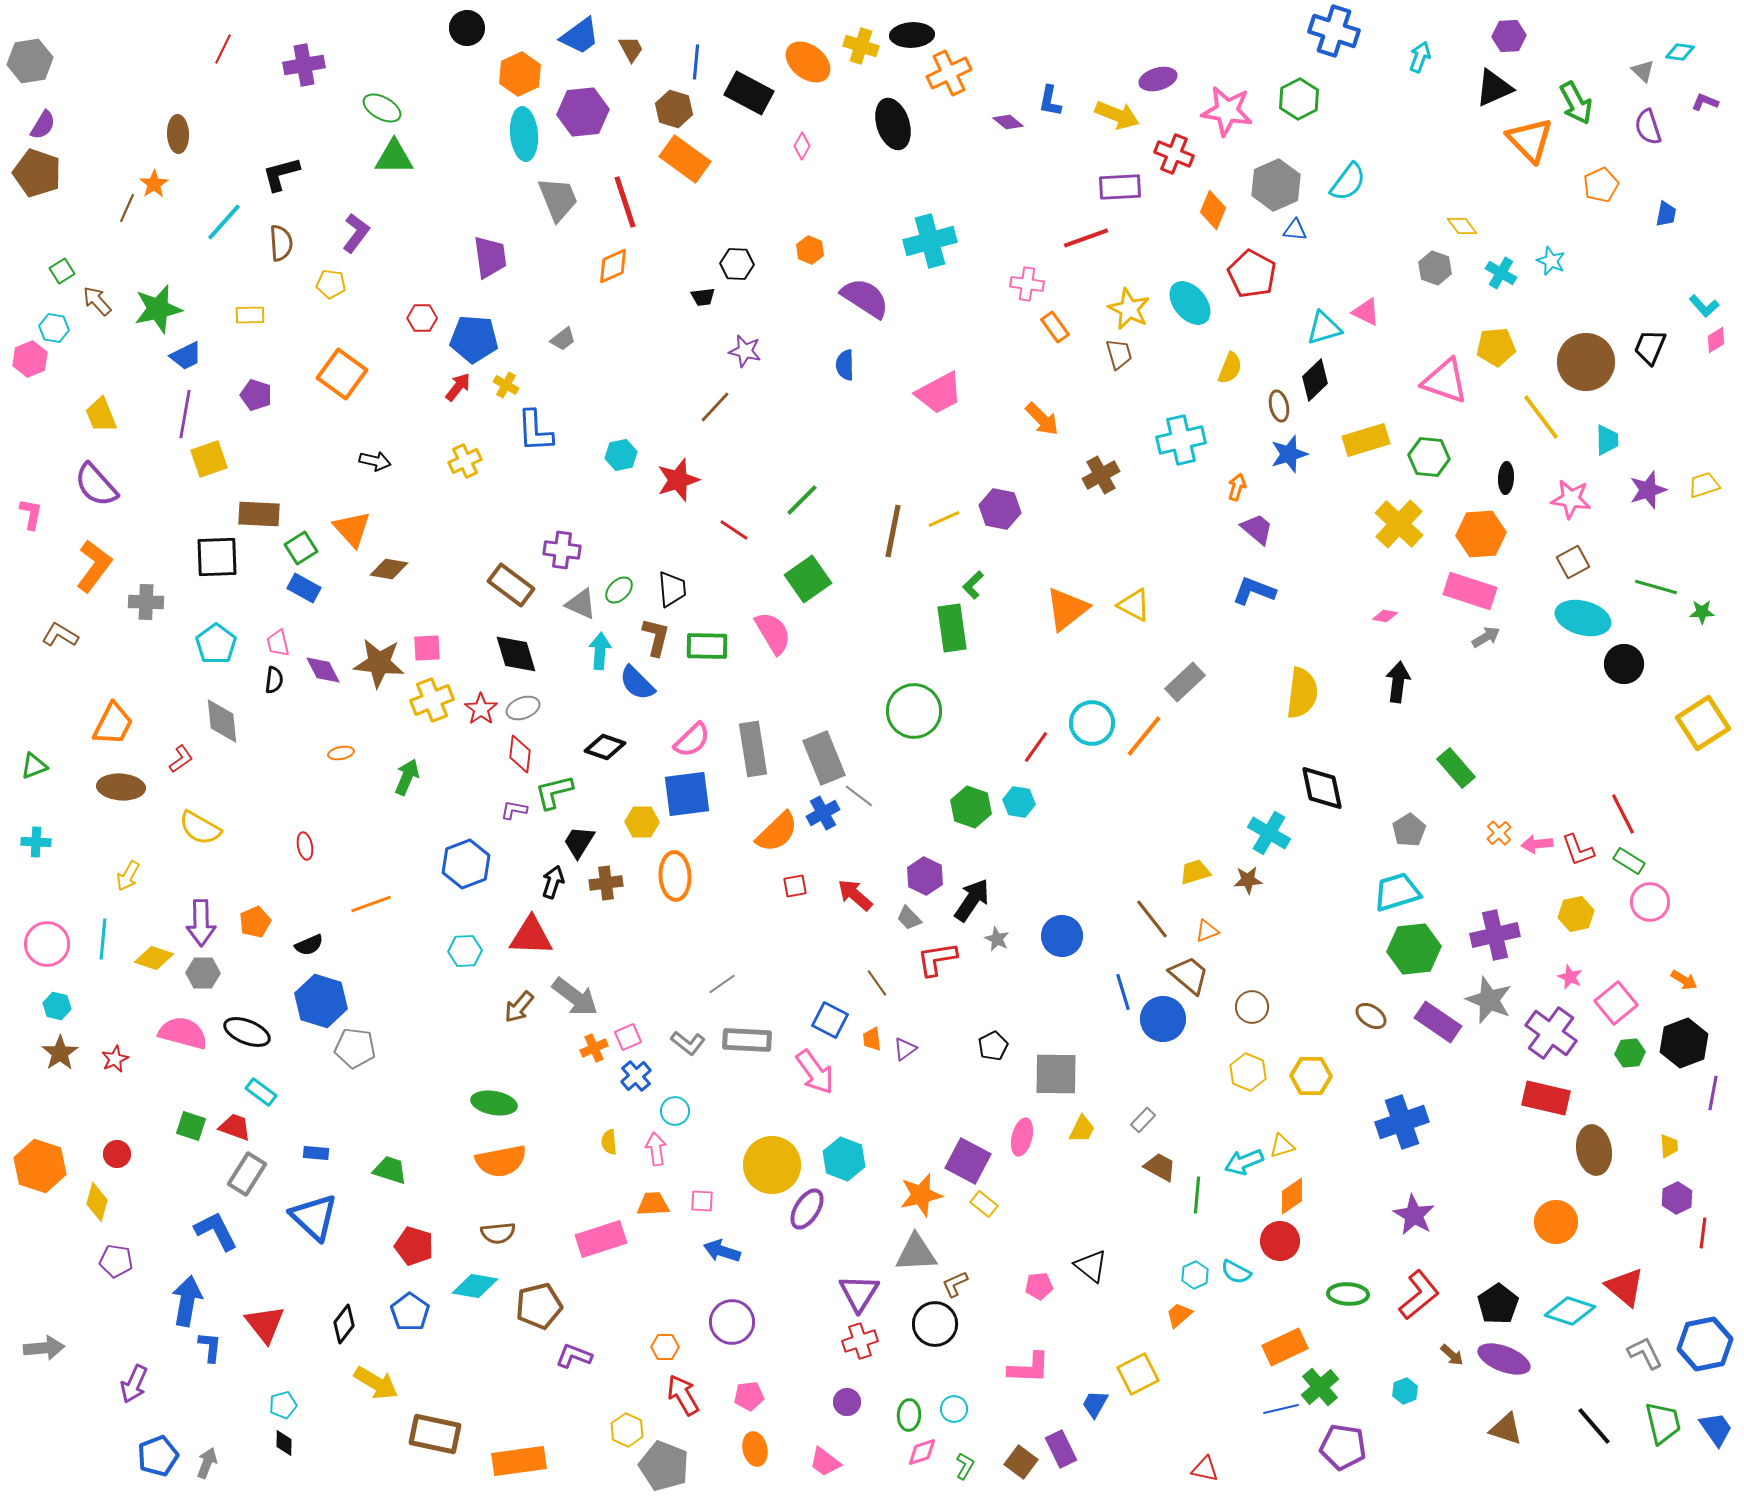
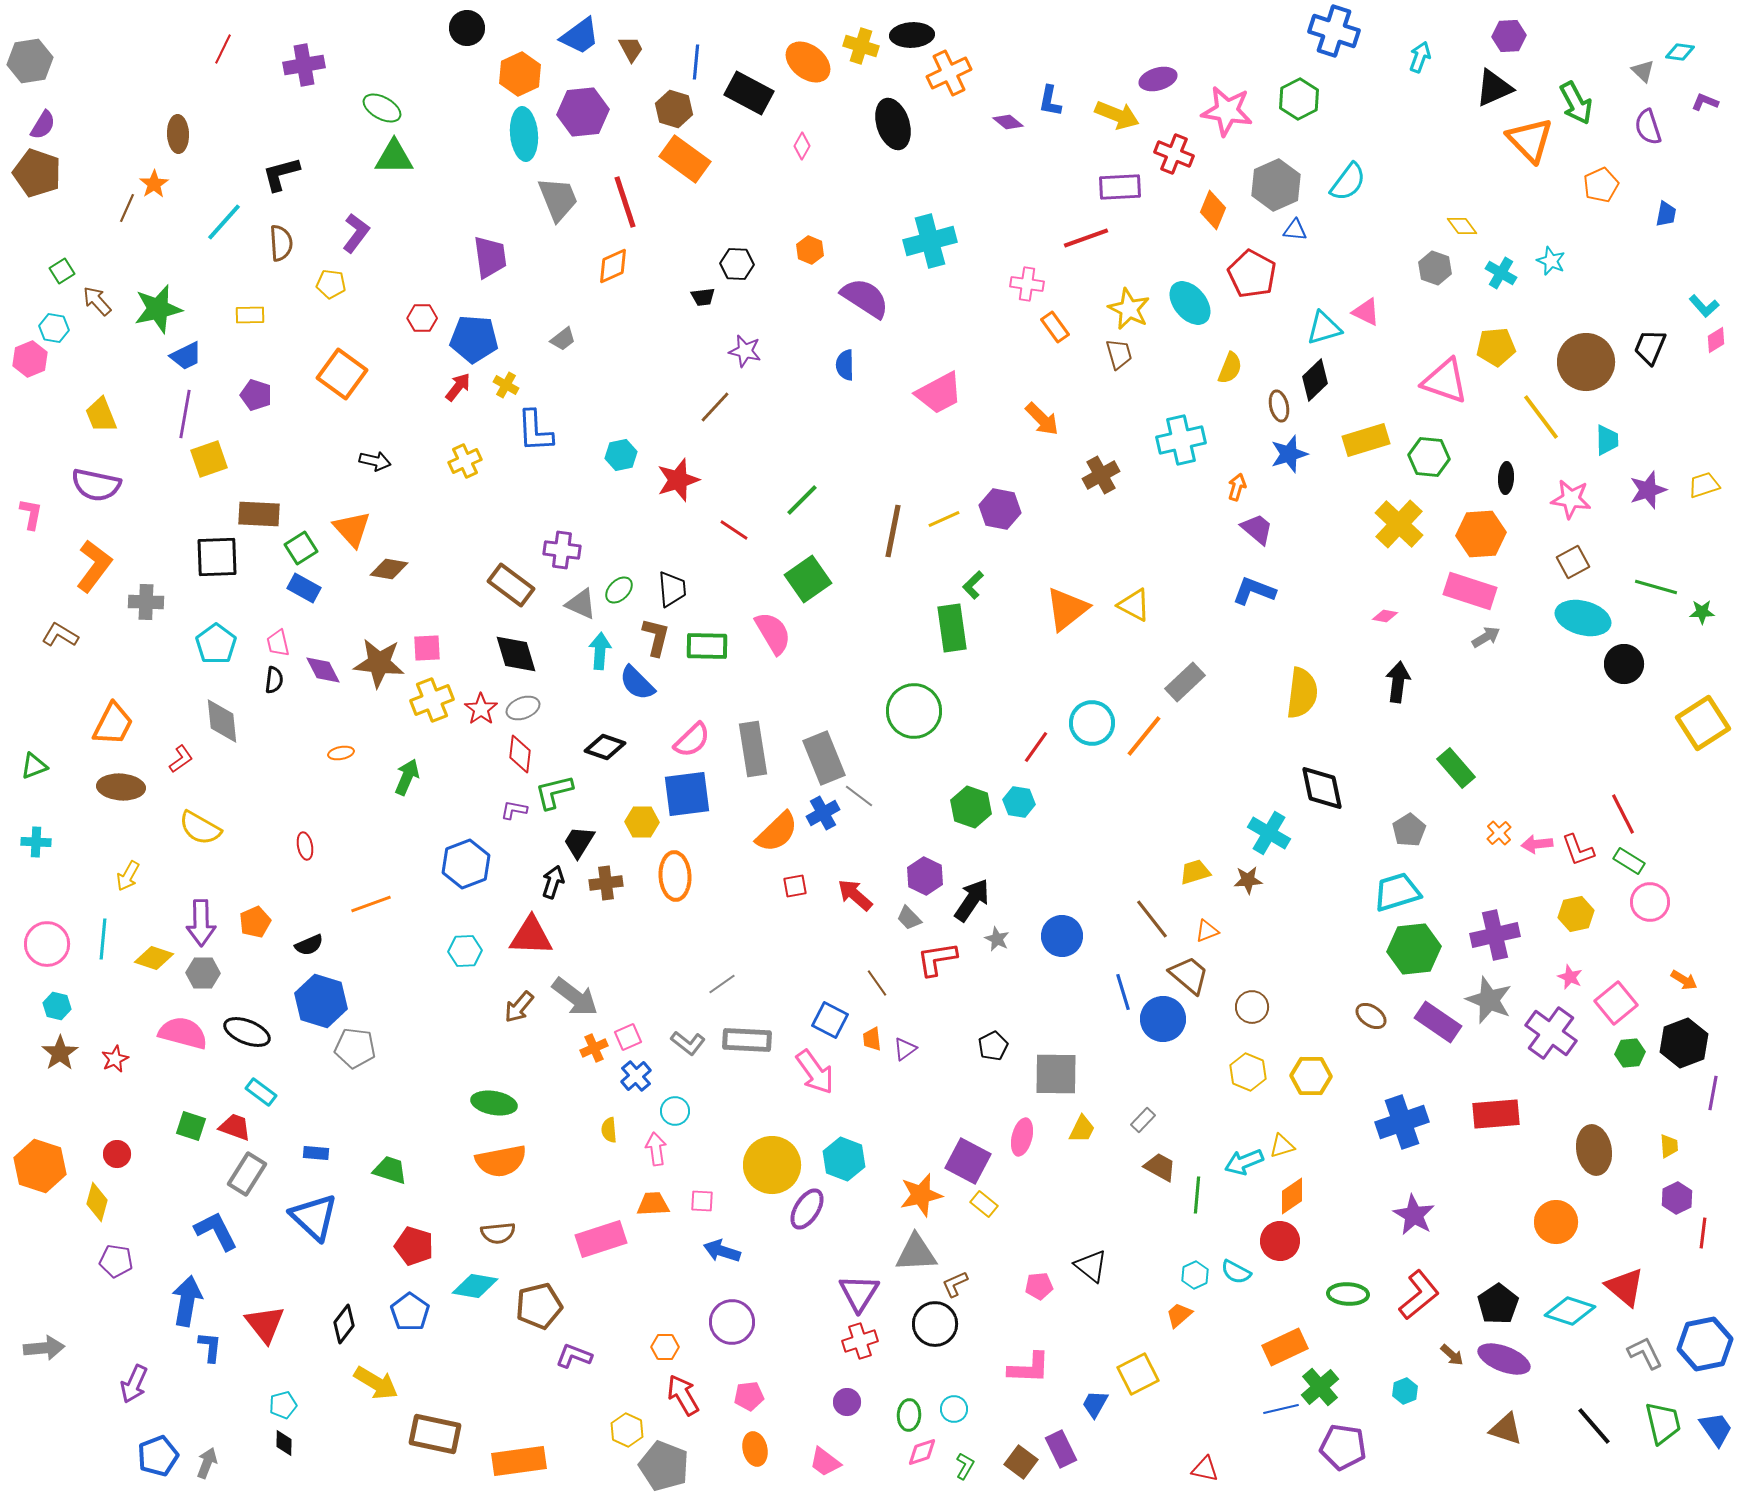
purple semicircle at (96, 485): rotated 36 degrees counterclockwise
red rectangle at (1546, 1098): moved 50 px left, 16 px down; rotated 18 degrees counterclockwise
yellow semicircle at (609, 1142): moved 12 px up
